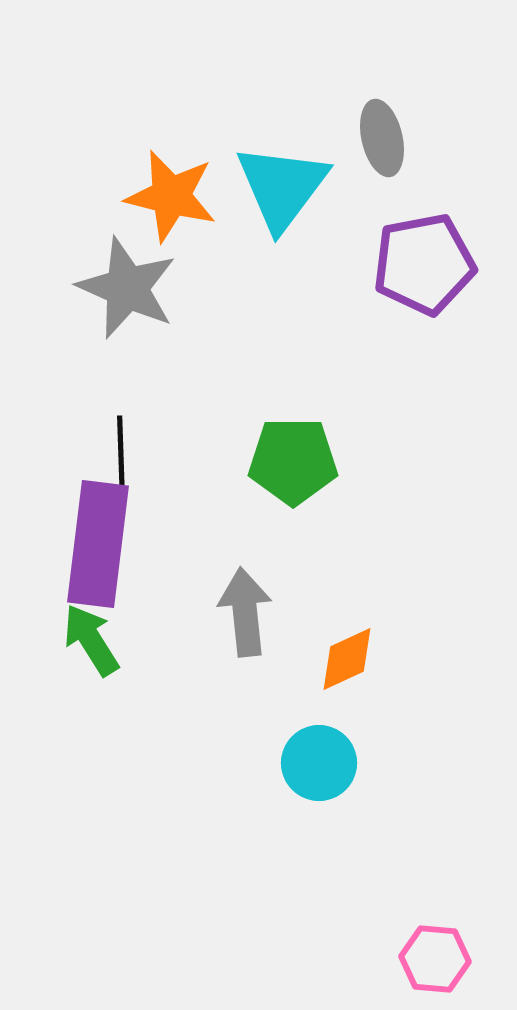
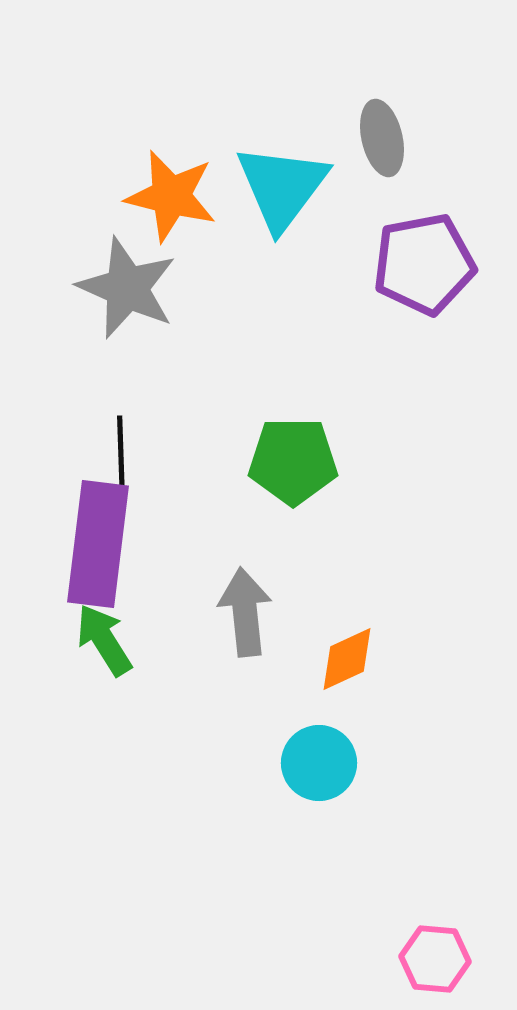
green arrow: moved 13 px right
